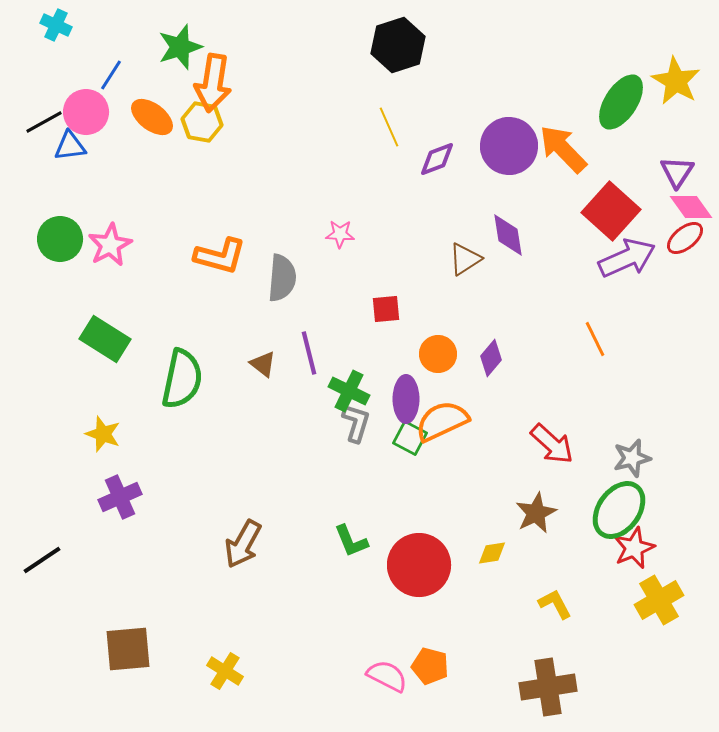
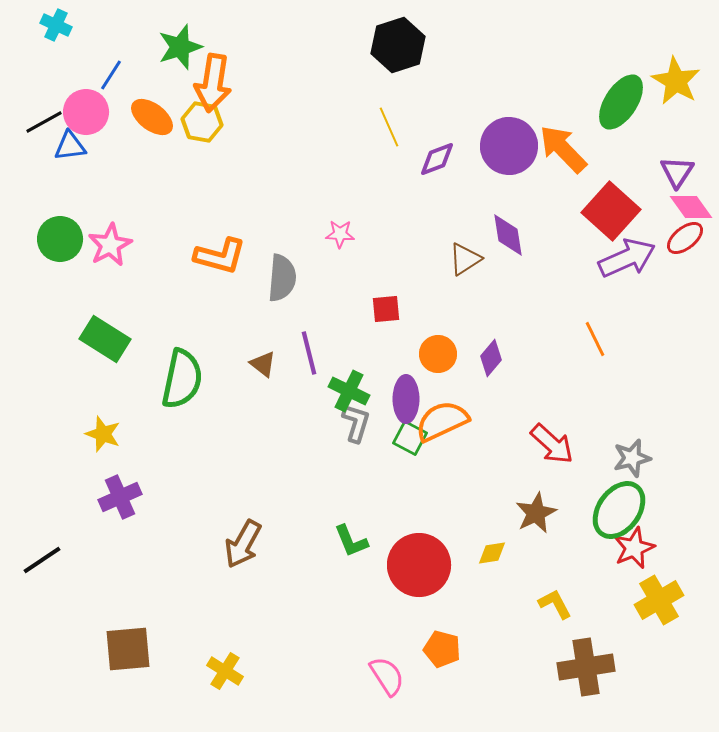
orange pentagon at (430, 666): moved 12 px right, 17 px up
pink semicircle at (387, 676): rotated 30 degrees clockwise
brown cross at (548, 687): moved 38 px right, 20 px up
